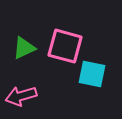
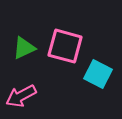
cyan square: moved 6 px right; rotated 16 degrees clockwise
pink arrow: rotated 12 degrees counterclockwise
